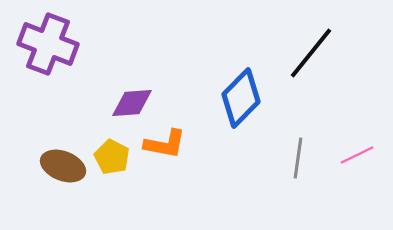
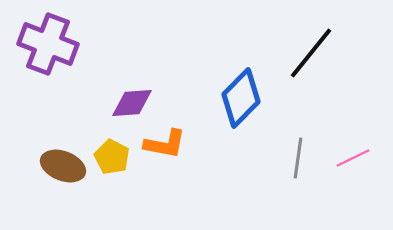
pink line: moved 4 px left, 3 px down
